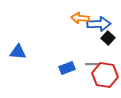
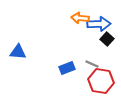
black square: moved 1 px left, 1 px down
gray line: rotated 24 degrees clockwise
red hexagon: moved 4 px left, 6 px down
